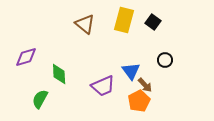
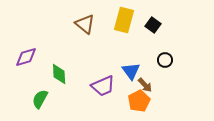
black square: moved 3 px down
